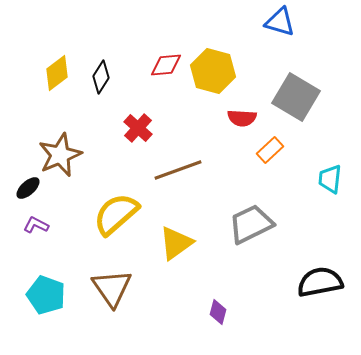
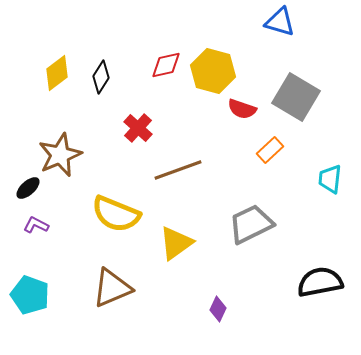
red diamond: rotated 8 degrees counterclockwise
red semicircle: moved 9 px up; rotated 16 degrees clockwise
yellow semicircle: rotated 117 degrees counterclockwise
brown triangle: rotated 42 degrees clockwise
cyan pentagon: moved 16 px left
purple diamond: moved 3 px up; rotated 10 degrees clockwise
